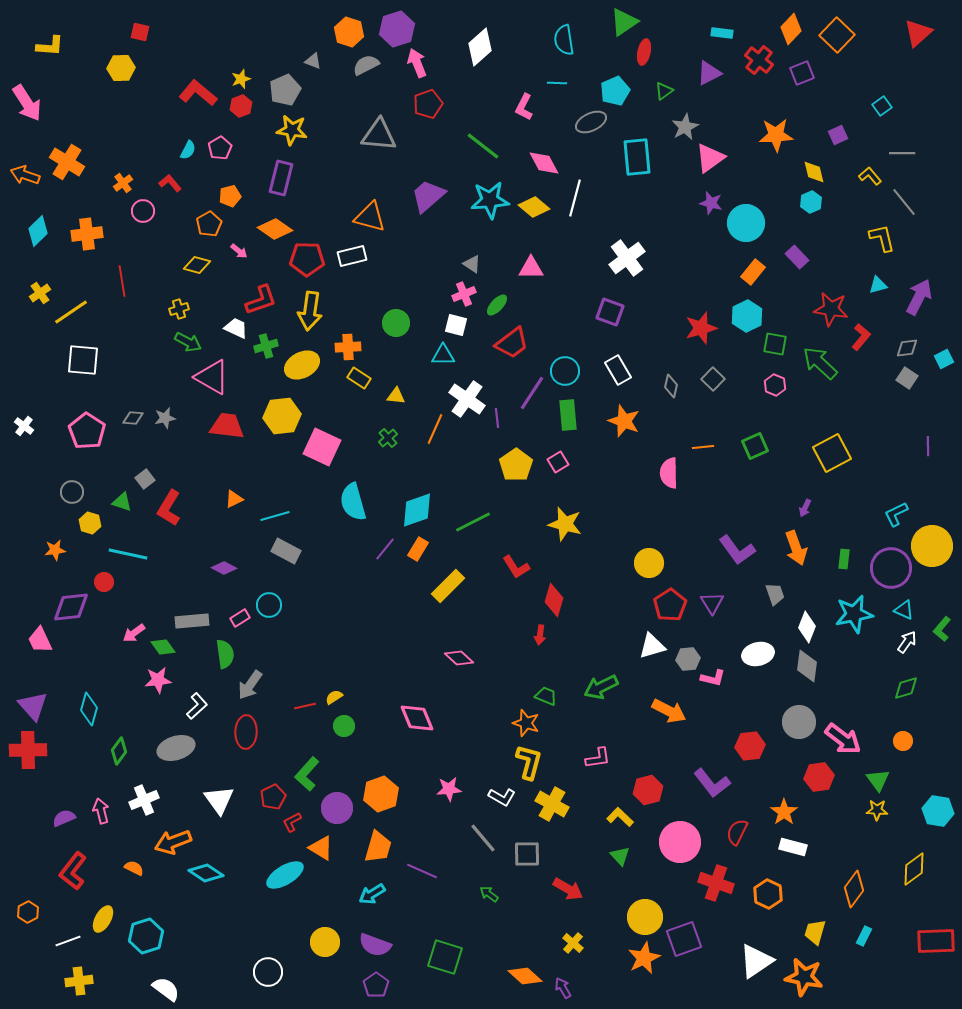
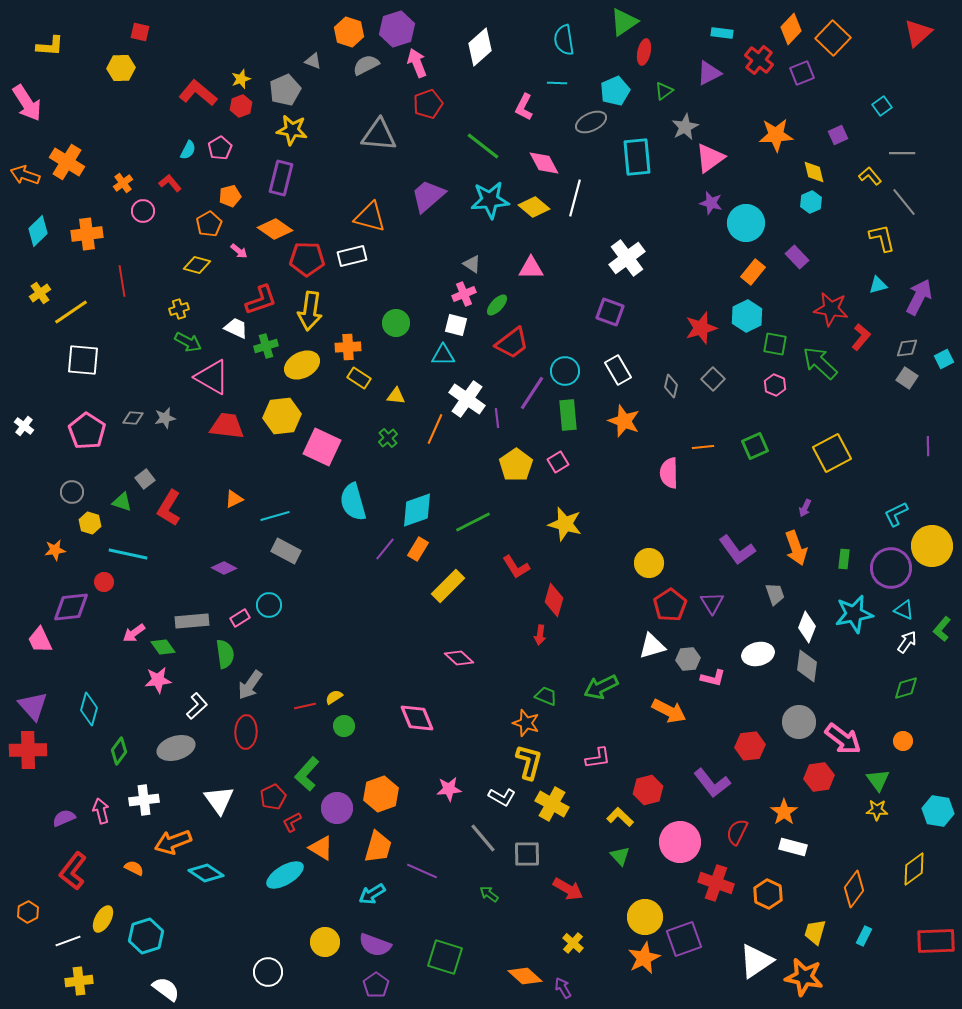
orange square at (837, 35): moved 4 px left, 3 px down
white cross at (144, 800): rotated 16 degrees clockwise
